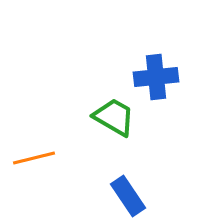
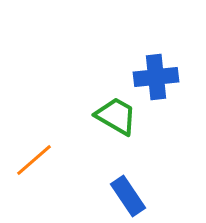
green trapezoid: moved 2 px right, 1 px up
orange line: moved 2 px down; rotated 27 degrees counterclockwise
